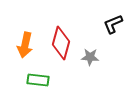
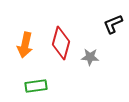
green rectangle: moved 2 px left, 6 px down; rotated 15 degrees counterclockwise
